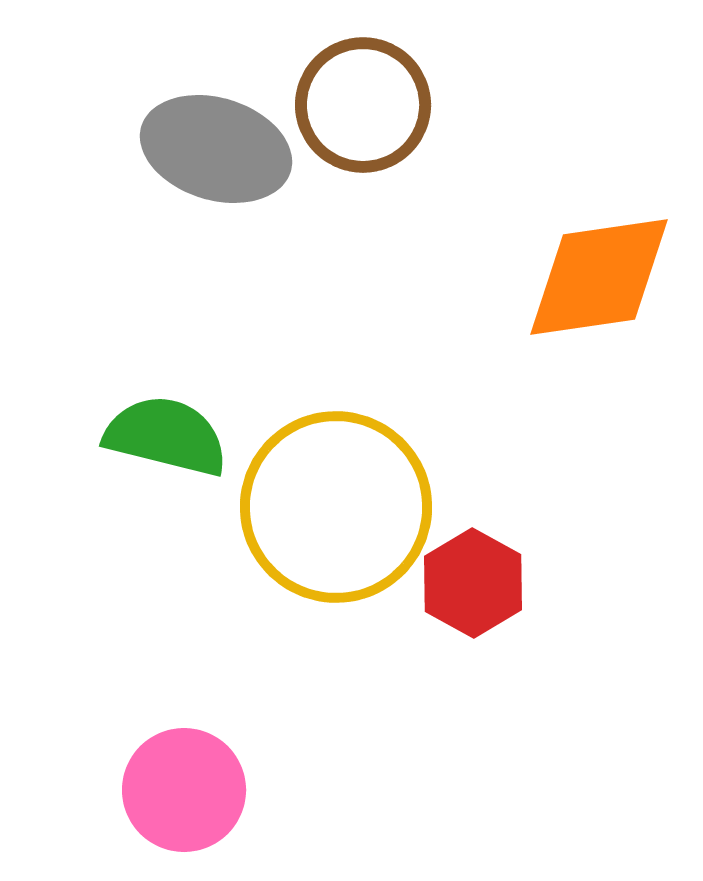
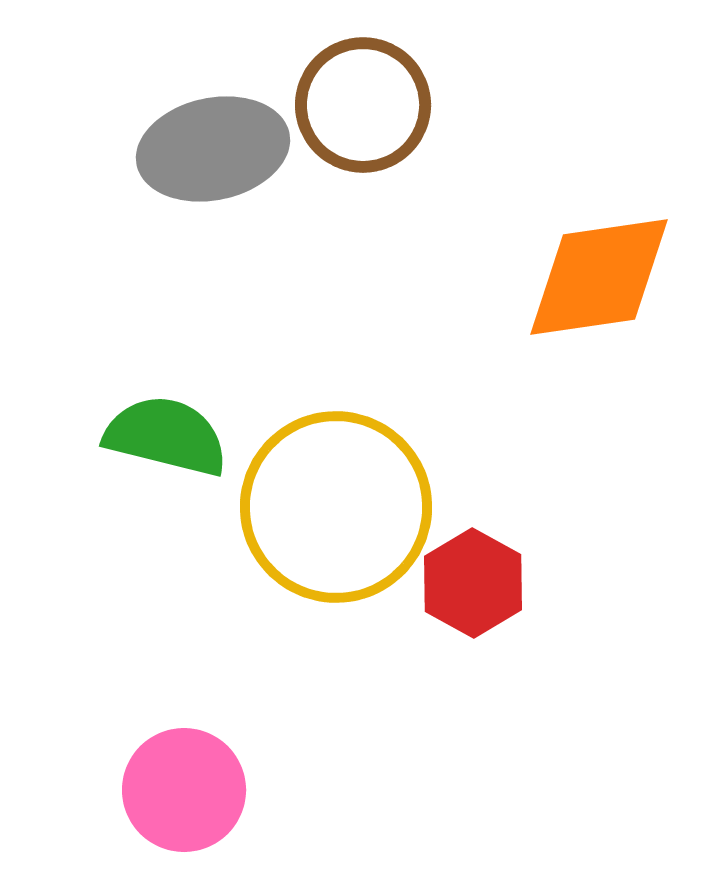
gray ellipse: moved 3 px left; rotated 29 degrees counterclockwise
